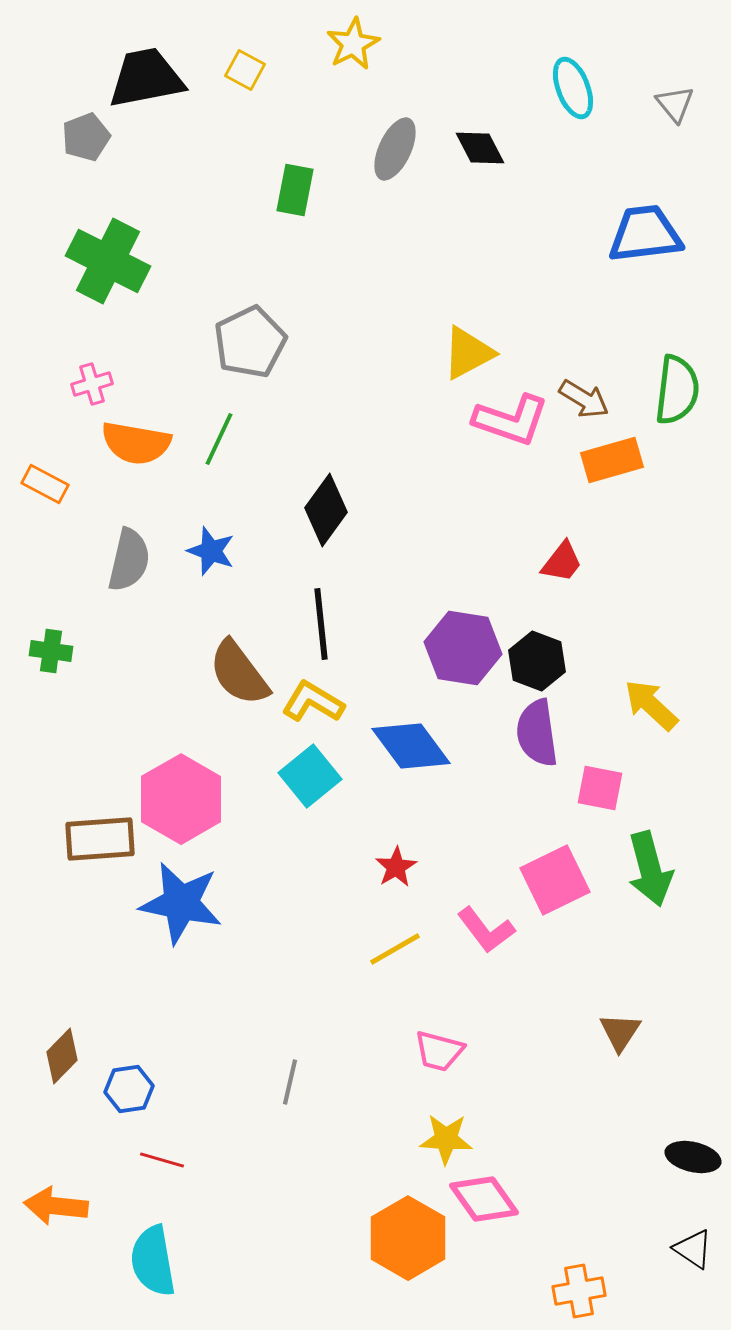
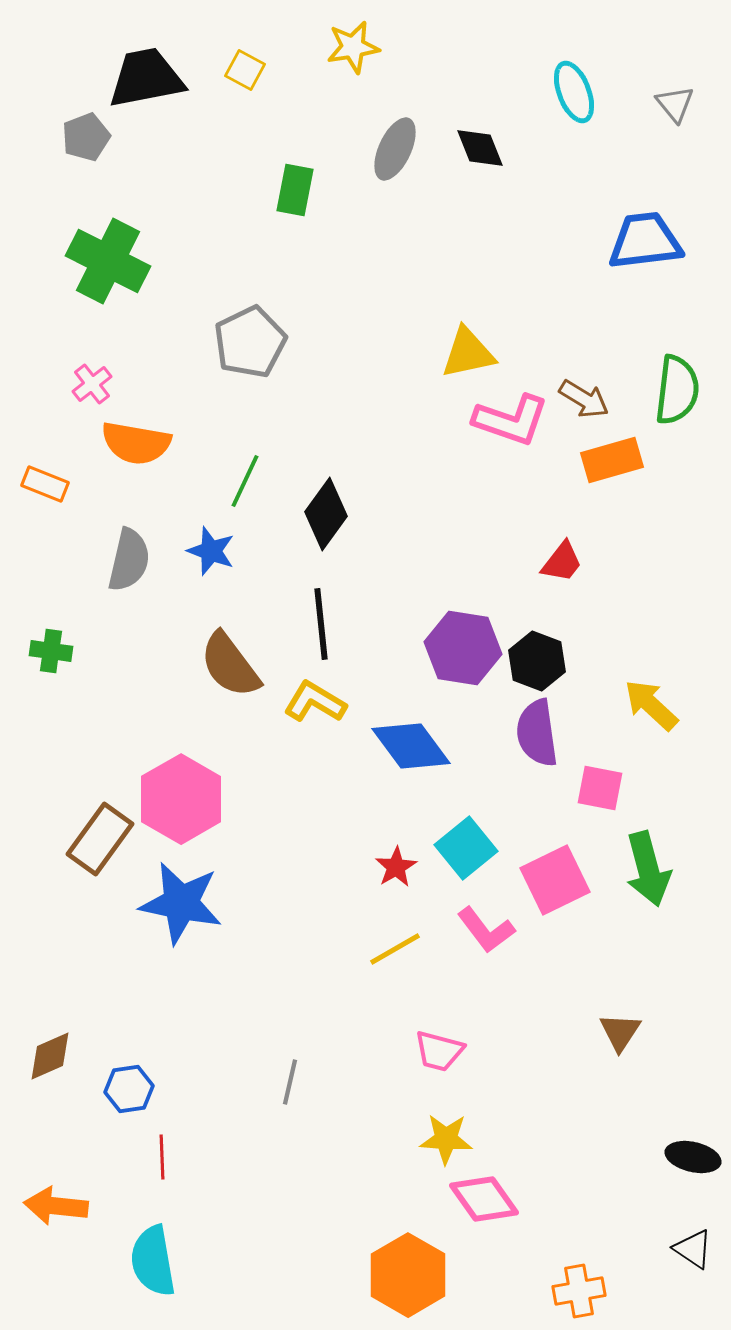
yellow star at (353, 44): moved 3 px down; rotated 18 degrees clockwise
cyan ellipse at (573, 88): moved 1 px right, 4 px down
black diamond at (480, 148): rotated 6 degrees clockwise
blue trapezoid at (645, 234): moved 7 px down
yellow triangle at (468, 353): rotated 16 degrees clockwise
pink cross at (92, 384): rotated 21 degrees counterclockwise
green line at (219, 439): moved 26 px right, 42 px down
orange rectangle at (45, 484): rotated 6 degrees counterclockwise
black diamond at (326, 510): moved 4 px down
brown semicircle at (239, 673): moved 9 px left, 8 px up
yellow L-shape at (313, 702): moved 2 px right
cyan square at (310, 776): moved 156 px right, 72 px down
brown rectangle at (100, 839): rotated 50 degrees counterclockwise
green arrow at (650, 869): moved 2 px left
brown diamond at (62, 1056): moved 12 px left; rotated 22 degrees clockwise
red line at (162, 1160): moved 3 px up; rotated 72 degrees clockwise
orange hexagon at (408, 1238): moved 37 px down
